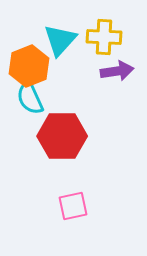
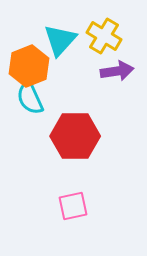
yellow cross: moved 1 px up; rotated 28 degrees clockwise
red hexagon: moved 13 px right
